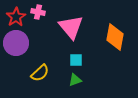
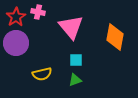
yellow semicircle: moved 2 px right, 1 px down; rotated 30 degrees clockwise
